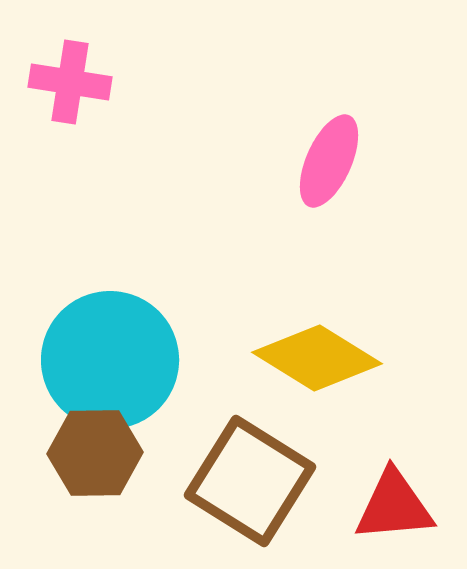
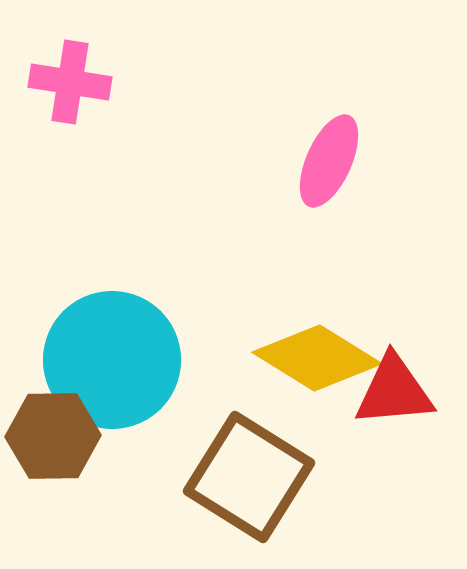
cyan circle: moved 2 px right
brown hexagon: moved 42 px left, 17 px up
brown square: moved 1 px left, 4 px up
red triangle: moved 115 px up
